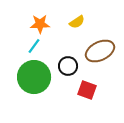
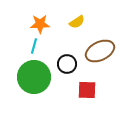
cyan line: rotated 21 degrees counterclockwise
black circle: moved 1 px left, 2 px up
red square: rotated 18 degrees counterclockwise
